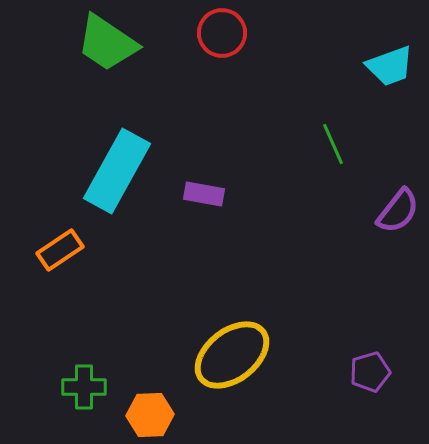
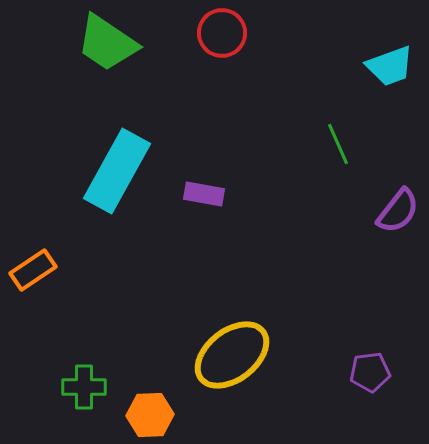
green line: moved 5 px right
orange rectangle: moved 27 px left, 20 px down
purple pentagon: rotated 9 degrees clockwise
